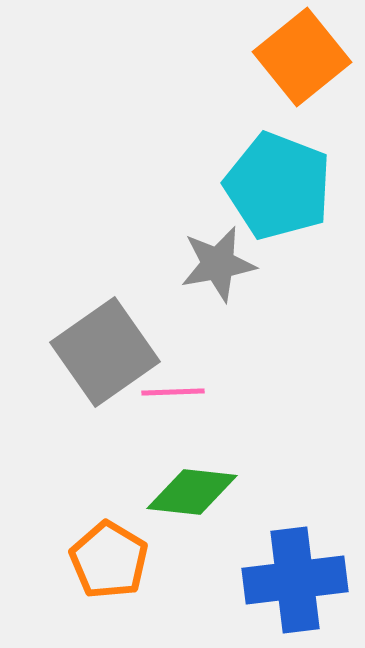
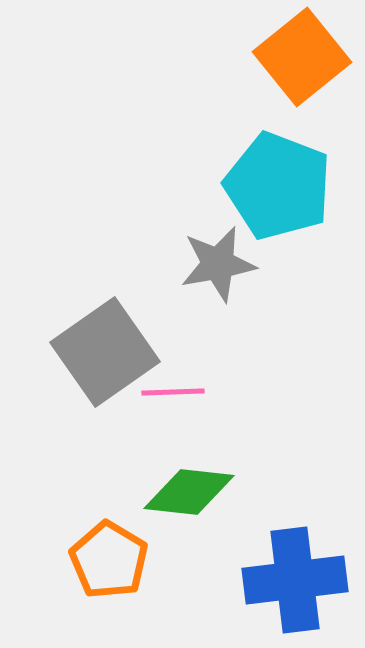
green diamond: moved 3 px left
